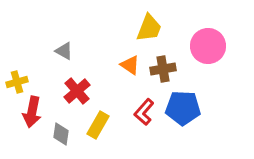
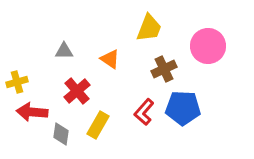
gray triangle: rotated 30 degrees counterclockwise
orange triangle: moved 20 px left, 6 px up
brown cross: moved 1 px right; rotated 15 degrees counterclockwise
red arrow: rotated 84 degrees clockwise
